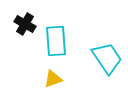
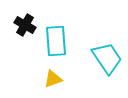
black cross: moved 1 px down
